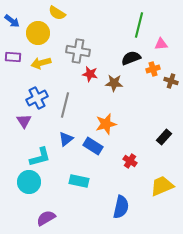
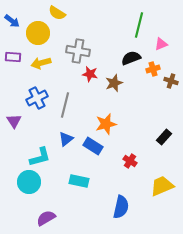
pink triangle: rotated 16 degrees counterclockwise
brown star: rotated 24 degrees counterclockwise
purple triangle: moved 10 px left
